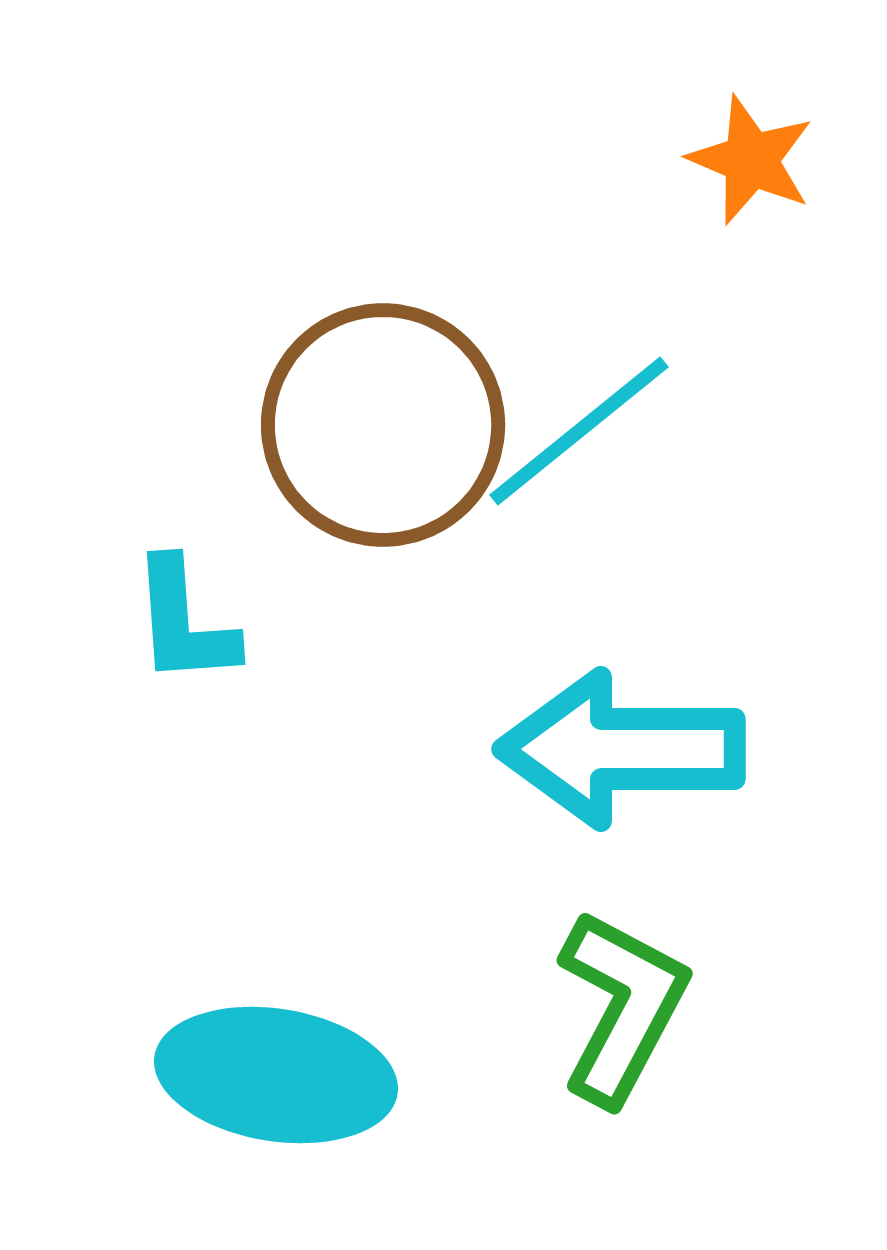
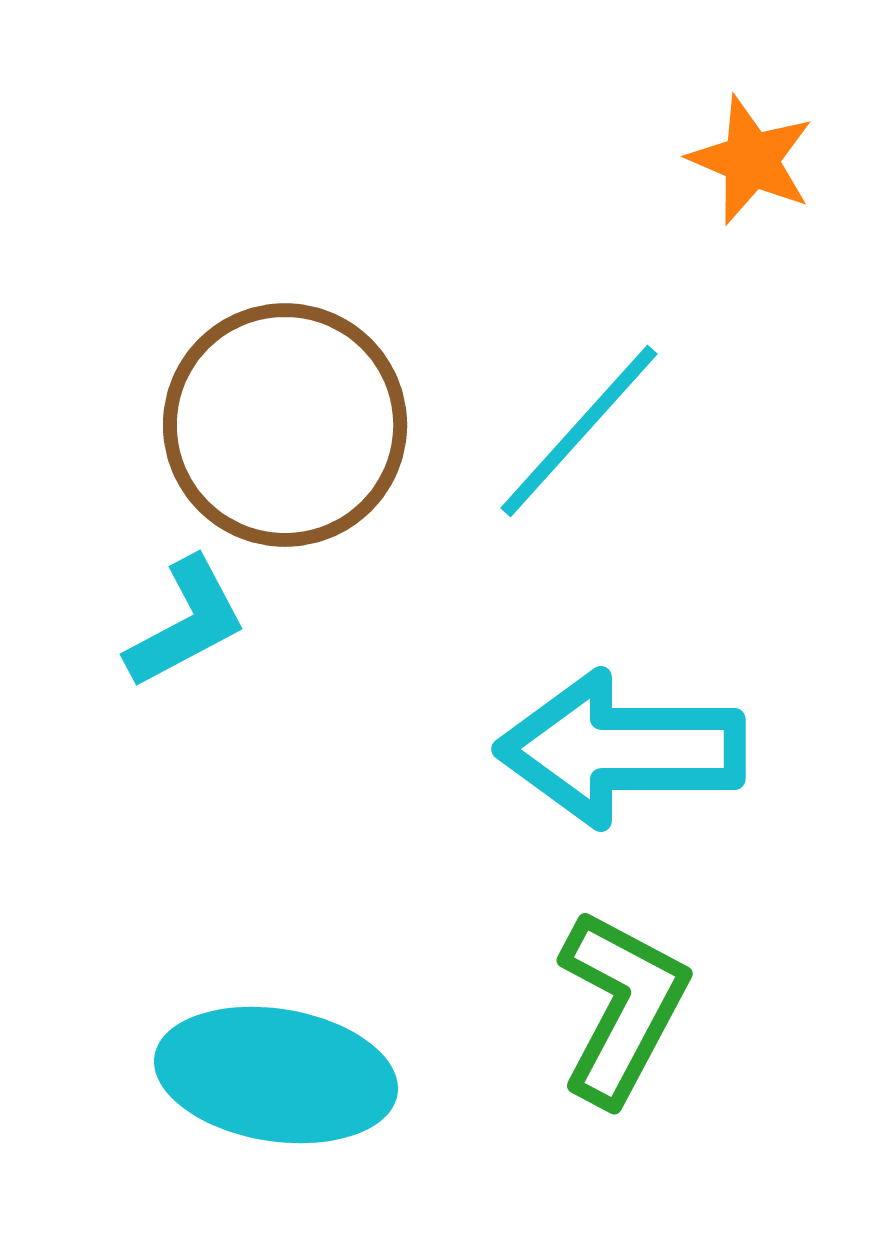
brown circle: moved 98 px left
cyan line: rotated 9 degrees counterclockwise
cyan L-shape: moved 2 px right, 1 px down; rotated 114 degrees counterclockwise
